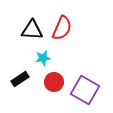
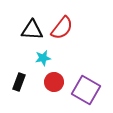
red semicircle: rotated 15 degrees clockwise
black rectangle: moved 1 px left, 3 px down; rotated 36 degrees counterclockwise
purple square: moved 1 px right
